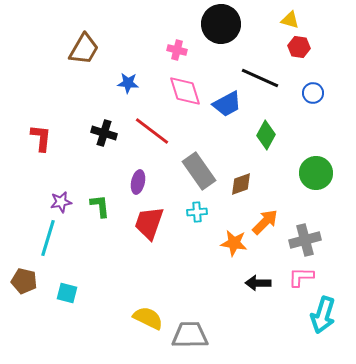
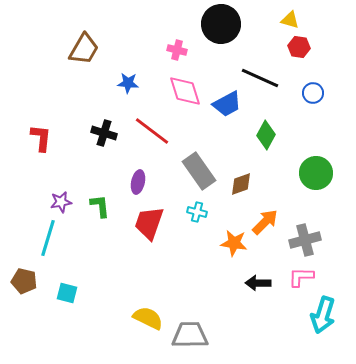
cyan cross: rotated 18 degrees clockwise
